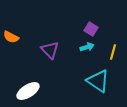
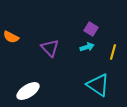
purple triangle: moved 2 px up
cyan triangle: moved 4 px down
